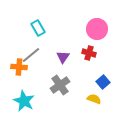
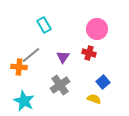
cyan rectangle: moved 6 px right, 3 px up
